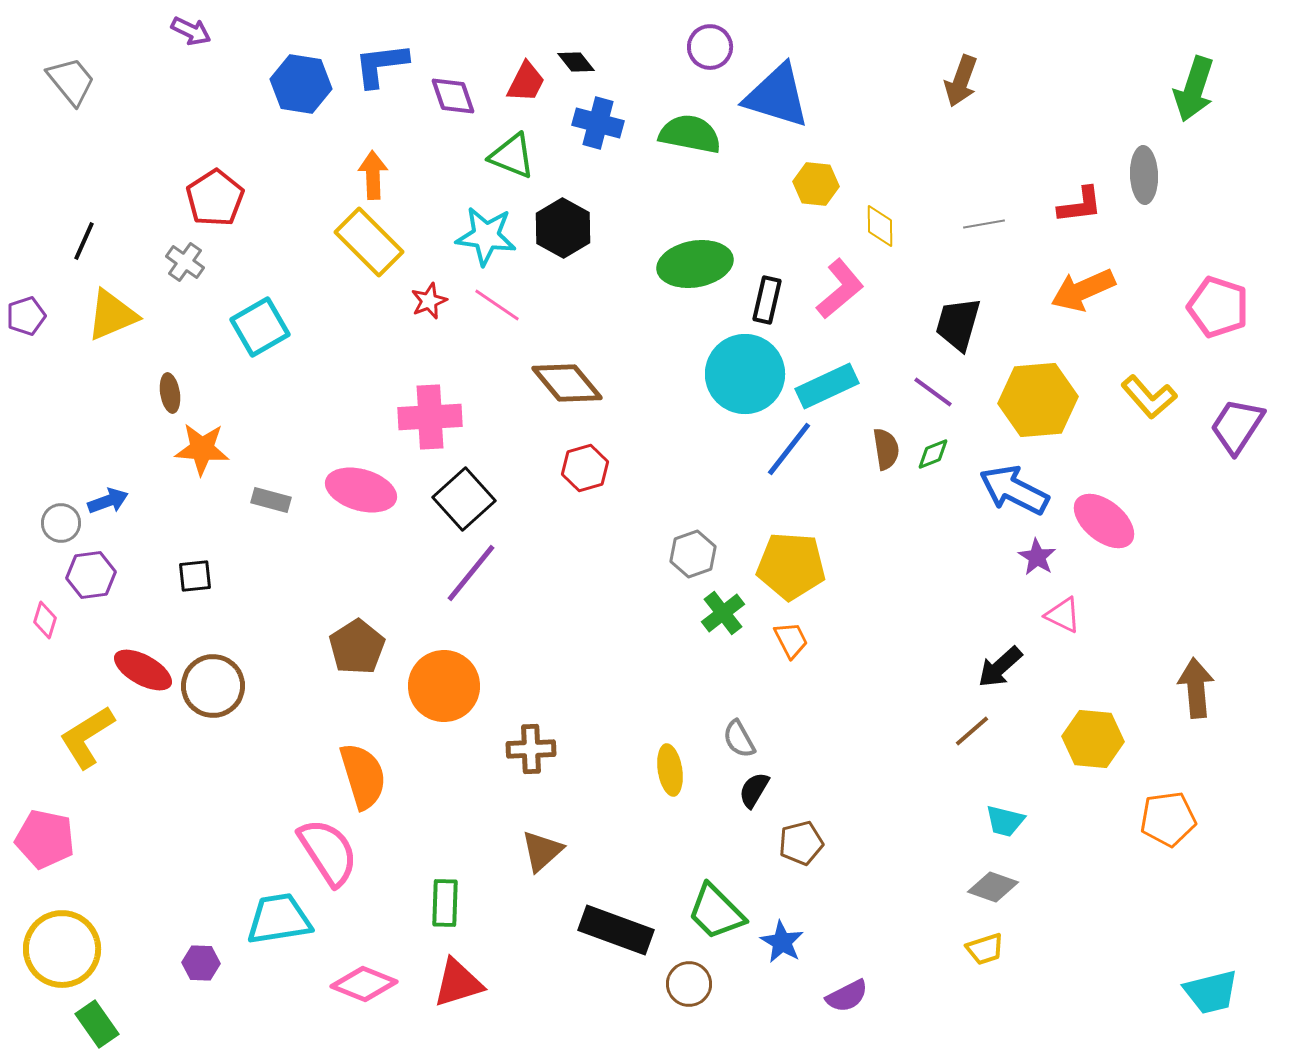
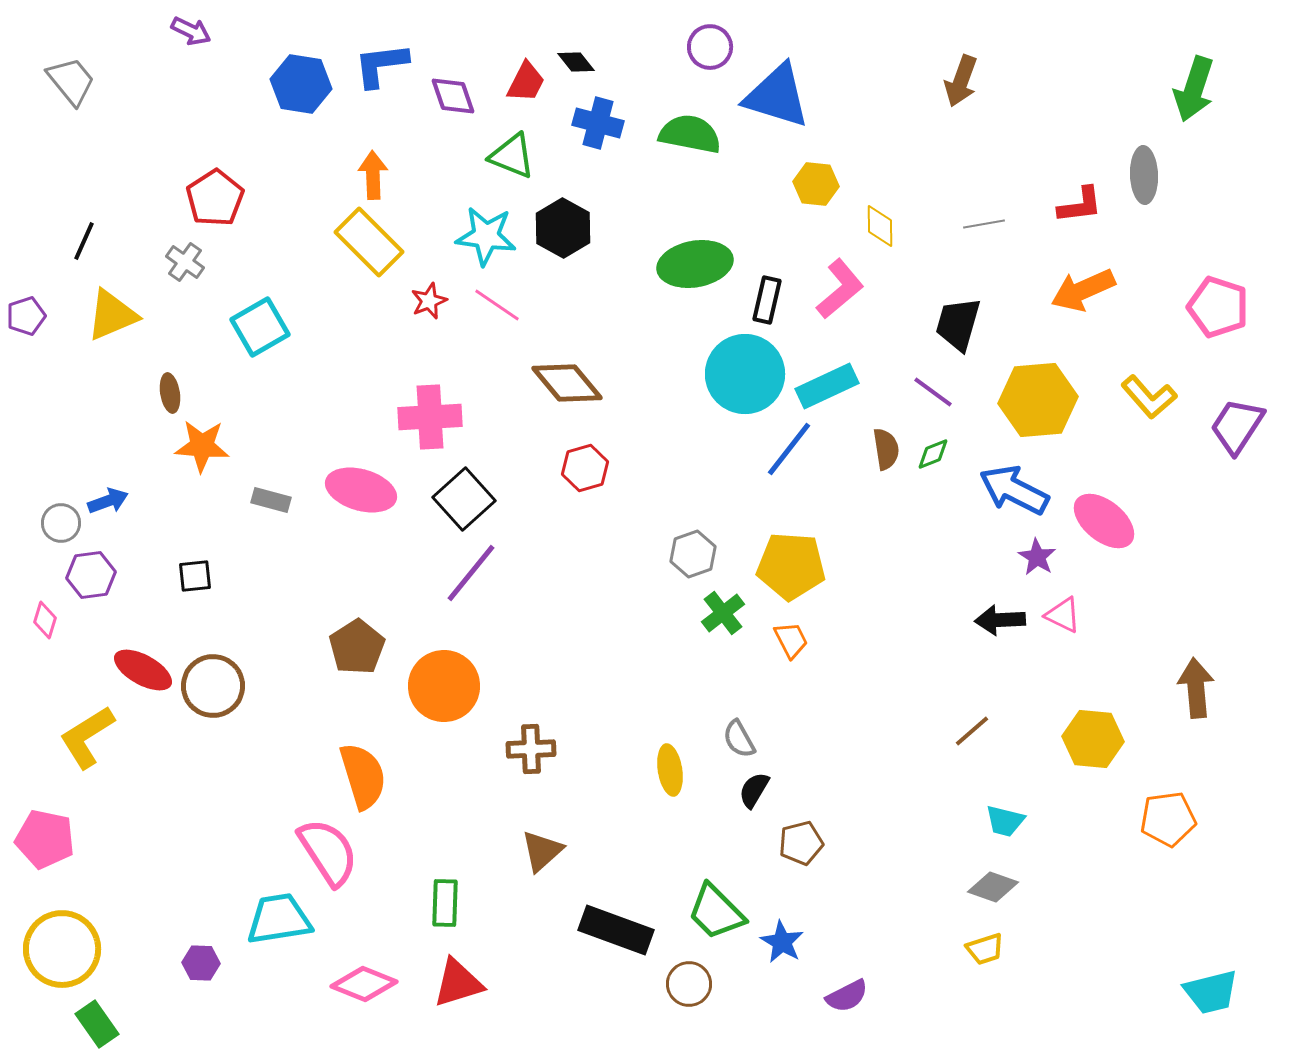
orange star at (202, 449): moved 3 px up
black arrow at (1000, 667): moved 47 px up; rotated 39 degrees clockwise
